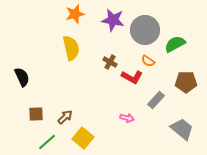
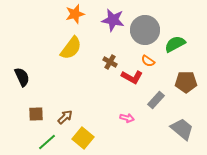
yellow semicircle: rotated 50 degrees clockwise
